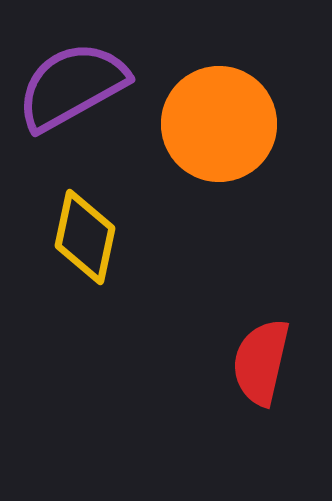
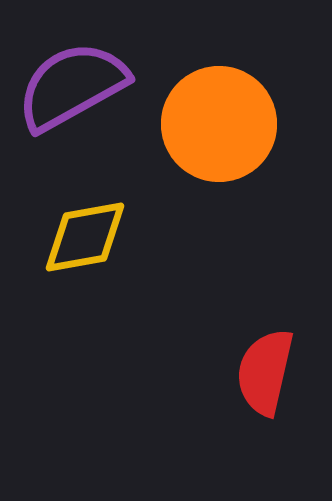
yellow diamond: rotated 68 degrees clockwise
red semicircle: moved 4 px right, 10 px down
